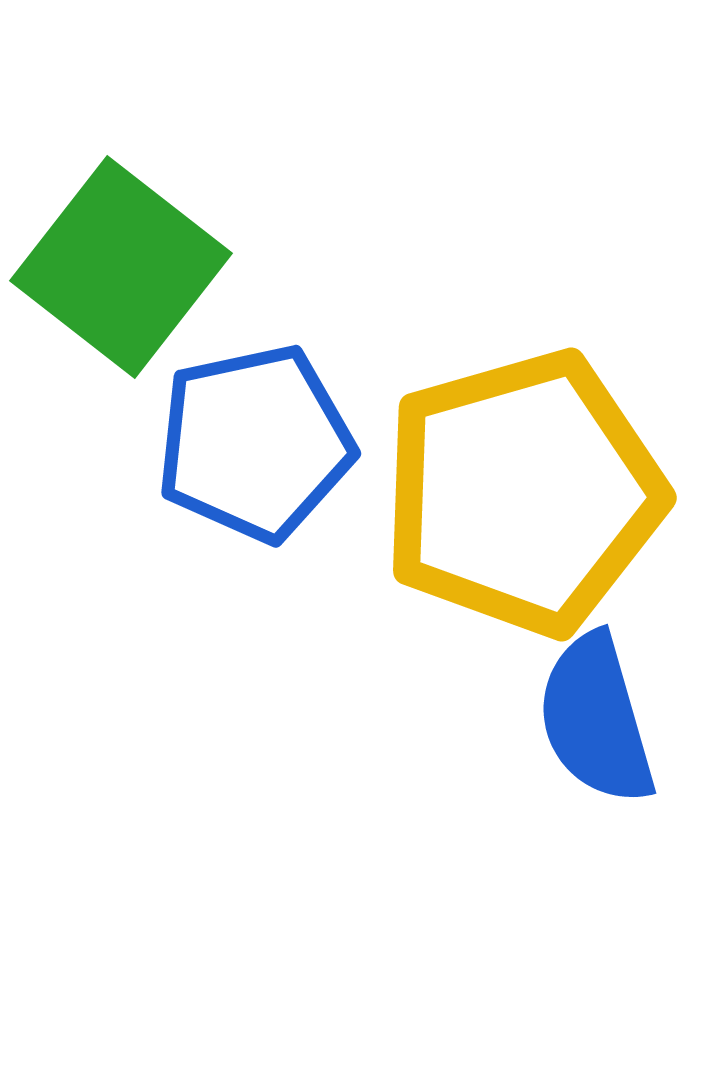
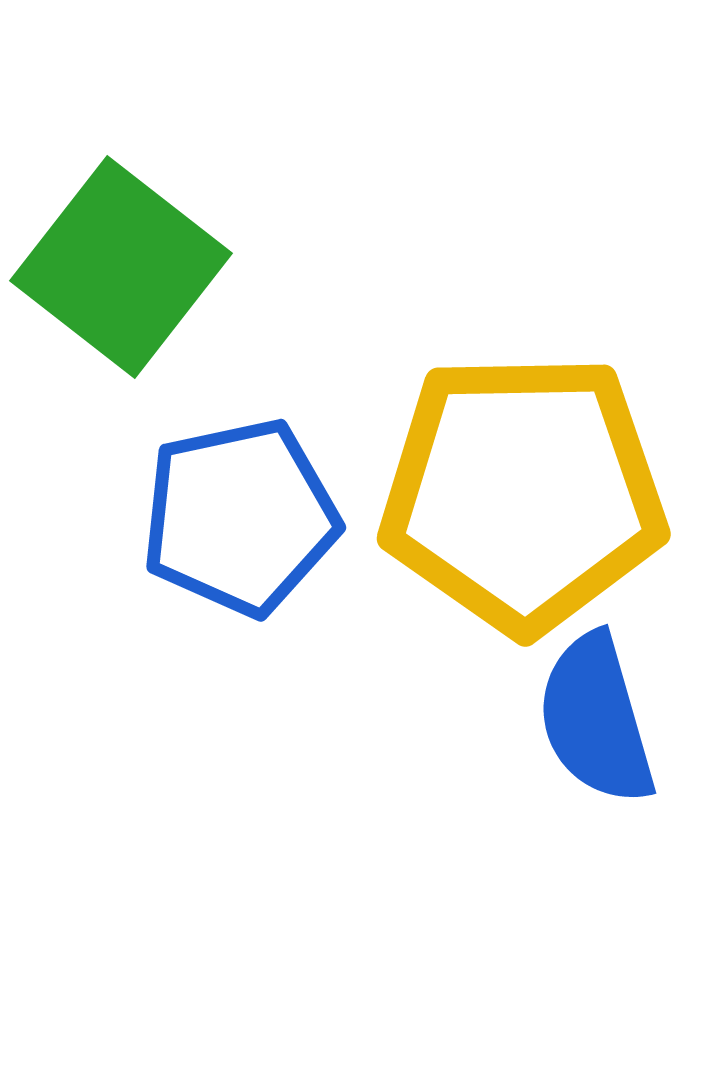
blue pentagon: moved 15 px left, 74 px down
yellow pentagon: rotated 15 degrees clockwise
